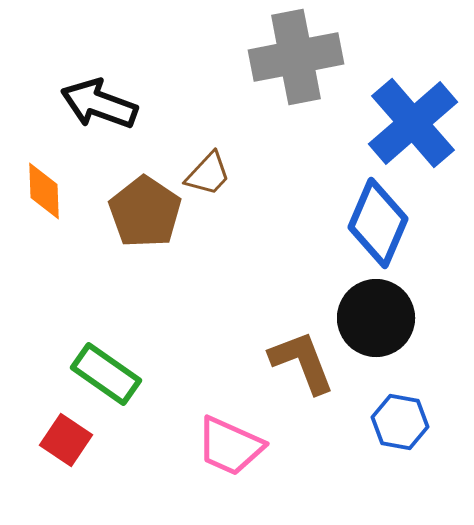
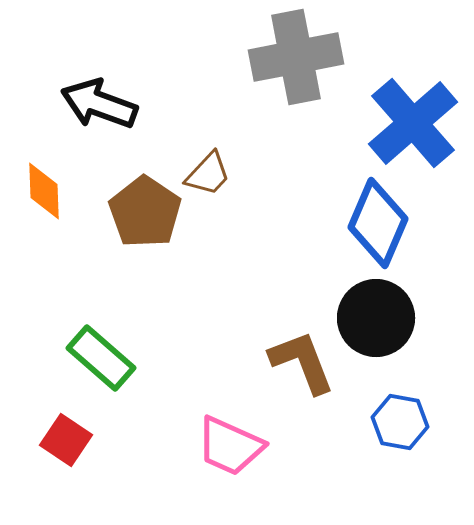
green rectangle: moved 5 px left, 16 px up; rotated 6 degrees clockwise
